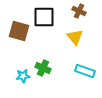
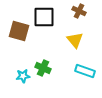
yellow triangle: moved 3 px down
